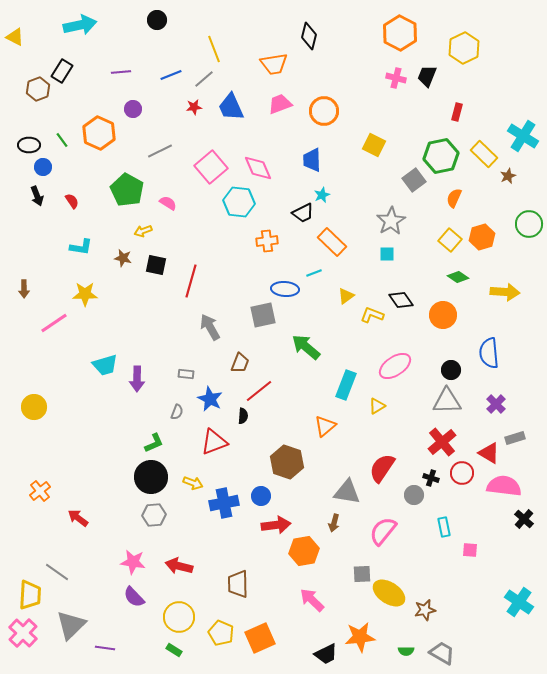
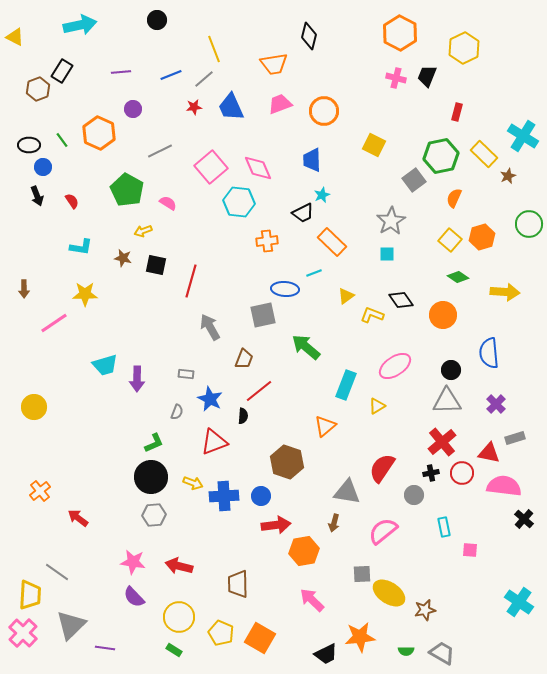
brown trapezoid at (240, 363): moved 4 px right, 4 px up
red triangle at (489, 453): rotated 20 degrees counterclockwise
black cross at (431, 478): moved 5 px up; rotated 28 degrees counterclockwise
blue cross at (224, 503): moved 7 px up; rotated 8 degrees clockwise
pink semicircle at (383, 531): rotated 12 degrees clockwise
orange square at (260, 638): rotated 36 degrees counterclockwise
